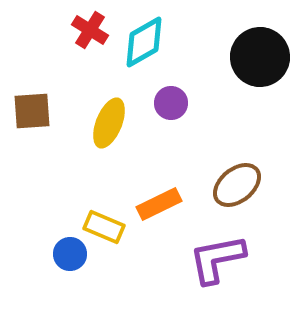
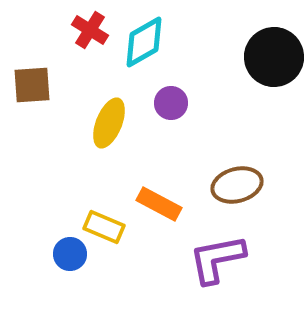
black circle: moved 14 px right
brown square: moved 26 px up
brown ellipse: rotated 24 degrees clockwise
orange rectangle: rotated 54 degrees clockwise
